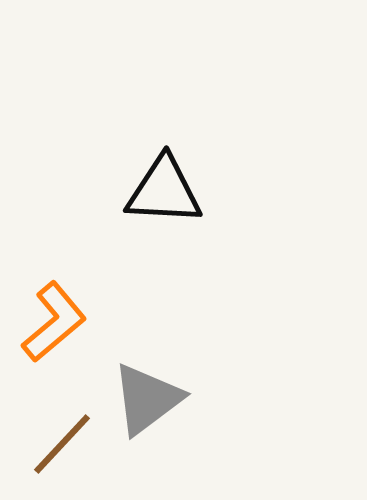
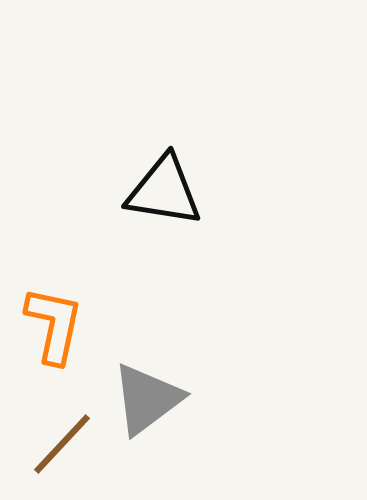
black triangle: rotated 6 degrees clockwise
orange L-shape: moved 3 px down; rotated 38 degrees counterclockwise
